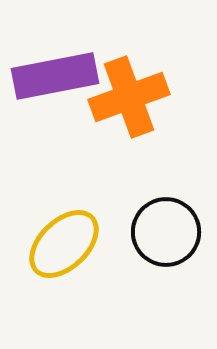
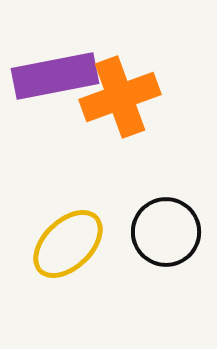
orange cross: moved 9 px left
yellow ellipse: moved 4 px right
